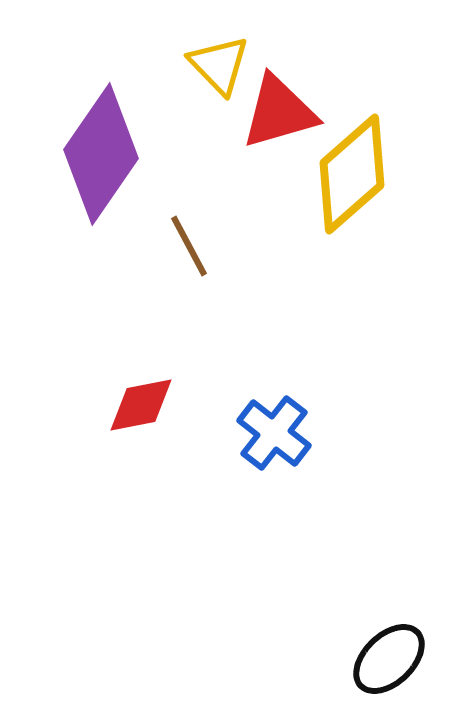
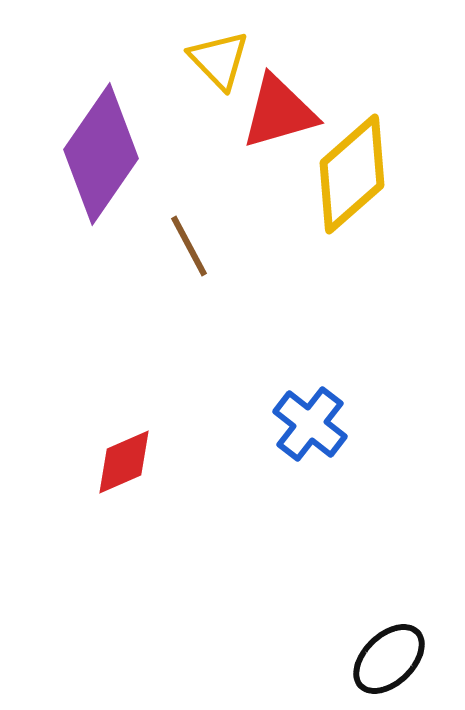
yellow triangle: moved 5 px up
red diamond: moved 17 px left, 57 px down; rotated 12 degrees counterclockwise
blue cross: moved 36 px right, 9 px up
